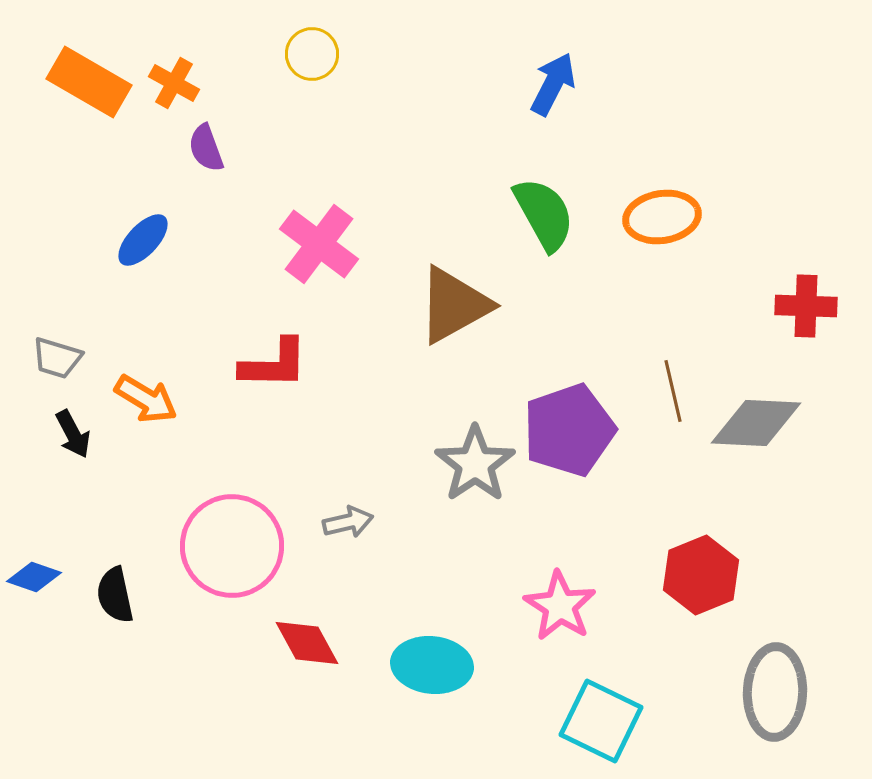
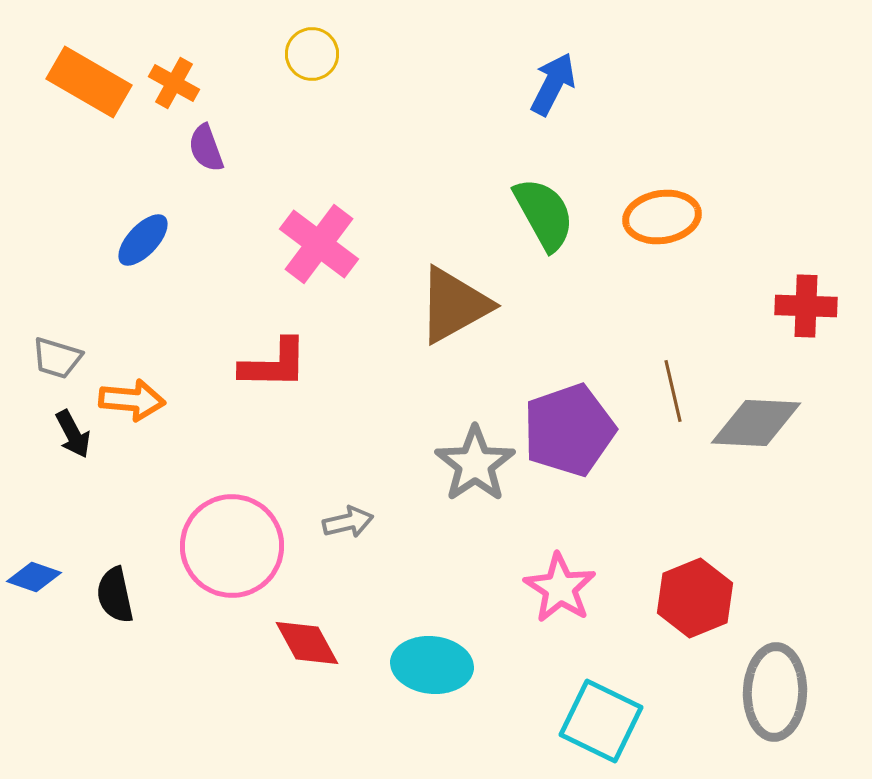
orange arrow: moved 14 px left, 1 px down; rotated 26 degrees counterclockwise
red hexagon: moved 6 px left, 23 px down
pink star: moved 18 px up
